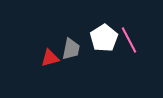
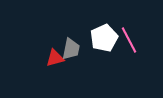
white pentagon: rotated 8 degrees clockwise
red triangle: moved 5 px right
